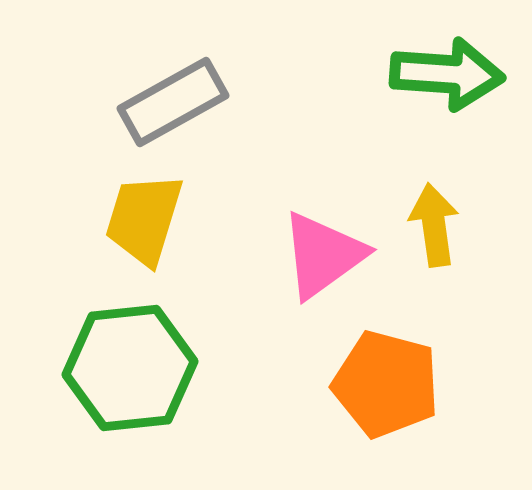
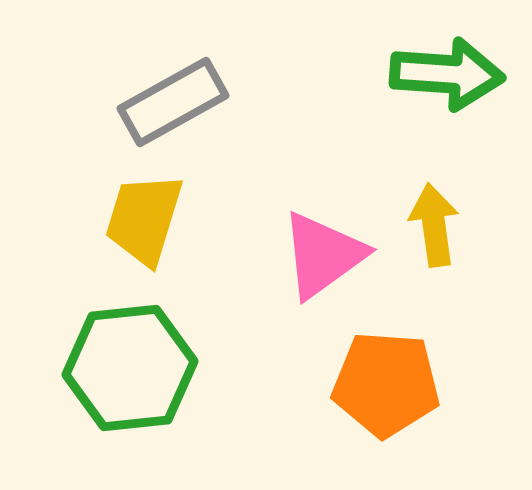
orange pentagon: rotated 11 degrees counterclockwise
